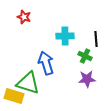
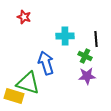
purple star: moved 3 px up
